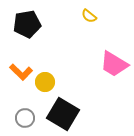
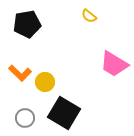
orange L-shape: moved 1 px left, 1 px down
black square: moved 1 px right, 1 px up
